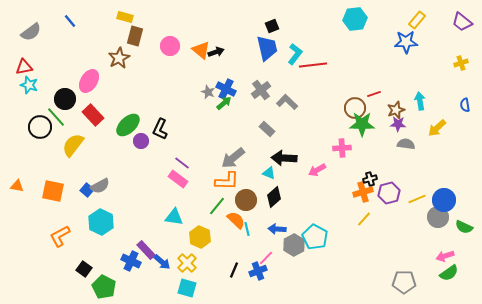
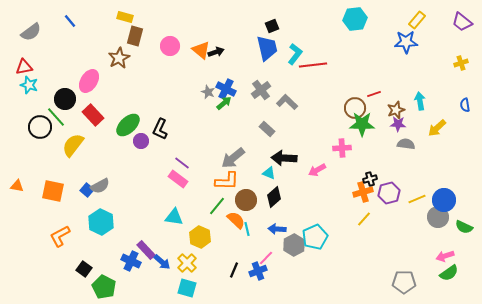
cyan pentagon at (315, 237): rotated 20 degrees clockwise
